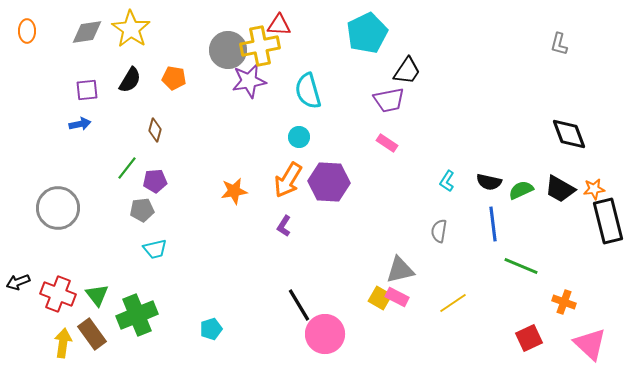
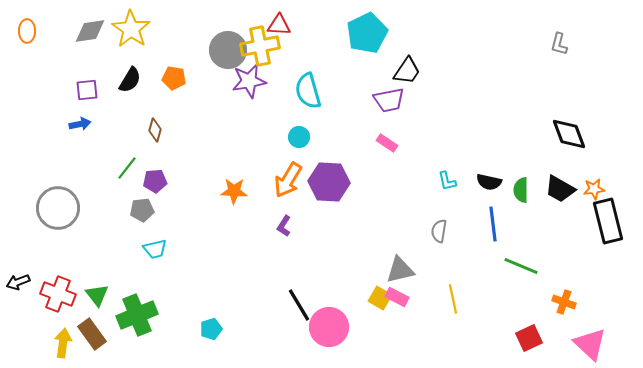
gray diamond at (87, 32): moved 3 px right, 1 px up
cyan L-shape at (447, 181): rotated 45 degrees counterclockwise
green semicircle at (521, 190): rotated 65 degrees counterclockwise
orange star at (234, 191): rotated 12 degrees clockwise
yellow line at (453, 303): moved 4 px up; rotated 68 degrees counterclockwise
pink circle at (325, 334): moved 4 px right, 7 px up
